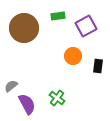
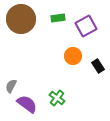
green rectangle: moved 2 px down
brown circle: moved 3 px left, 9 px up
black rectangle: rotated 40 degrees counterclockwise
gray semicircle: rotated 24 degrees counterclockwise
purple semicircle: rotated 25 degrees counterclockwise
